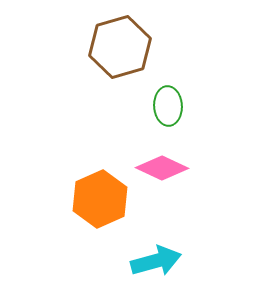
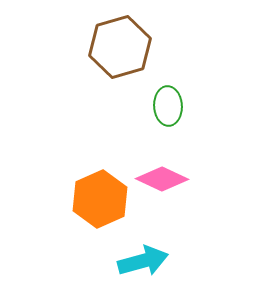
pink diamond: moved 11 px down
cyan arrow: moved 13 px left
